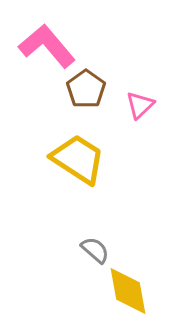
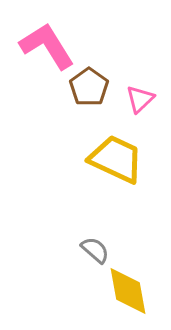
pink L-shape: rotated 8 degrees clockwise
brown pentagon: moved 3 px right, 2 px up
pink triangle: moved 6 px up
yellow trapezoid: moved 38 px right; rotated 8 degrees counterclockwise
